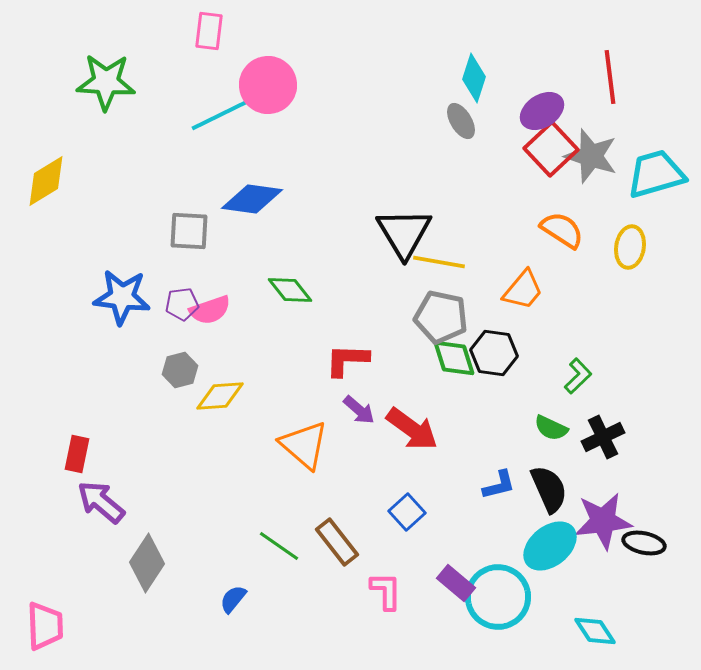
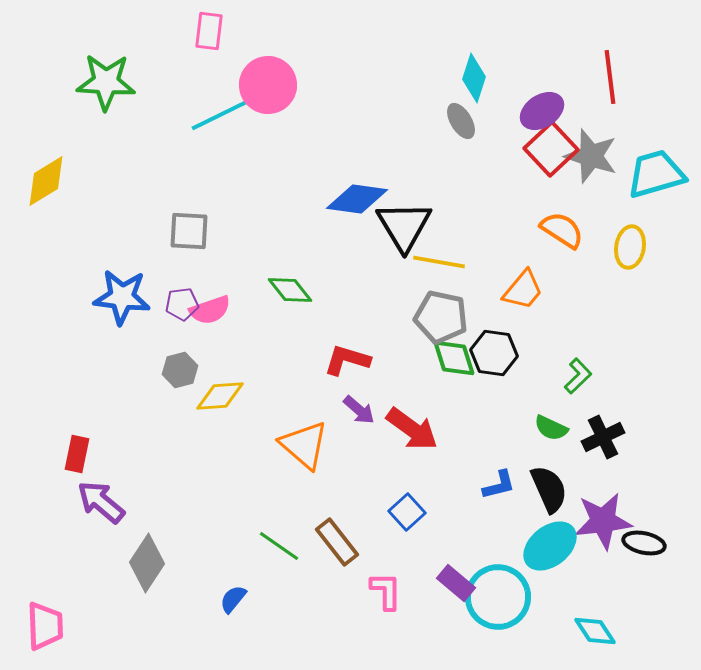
blue diamond at (252, 199): moved 105 px right
black triangle at (404, 233): moved 7 px up
red L-shape at (347, 360): rotated 15 degrees clockwise
